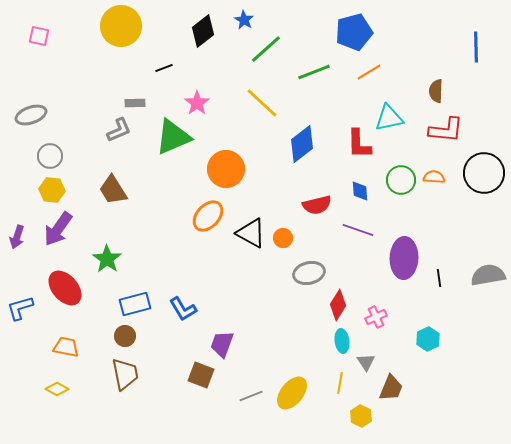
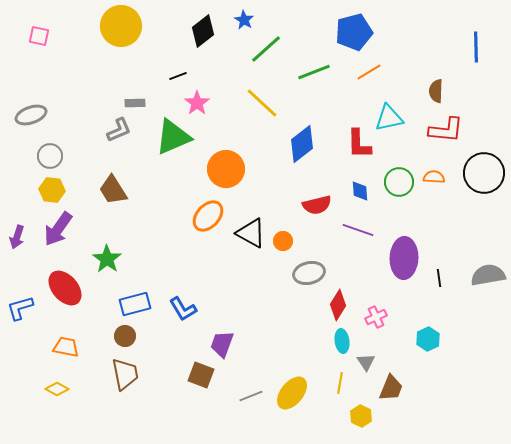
black line at (164, 68): moved 14 px right, 8 px down
green circle at (401, 180): moved 2 px left, 2 px down
orange circle at (283, 238): moved 3 px down
